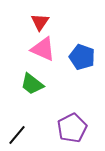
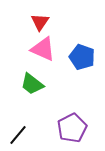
black line: moved 1 px right
